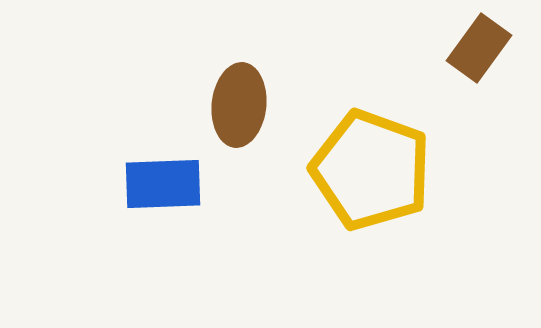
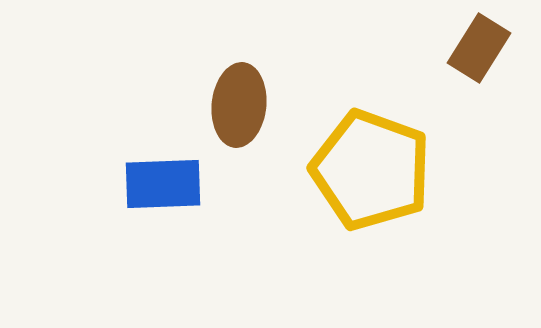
brown rectangle: rotated 4 degrees counterclockwise
